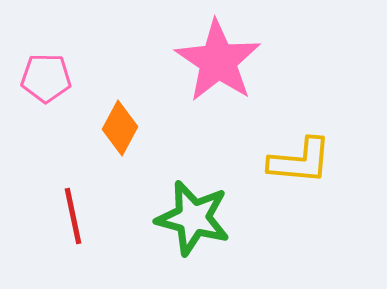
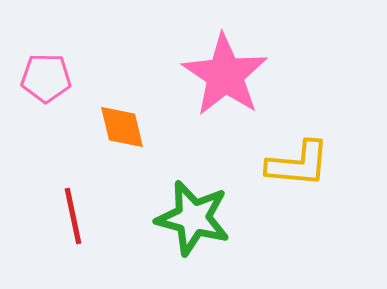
pink star: moved 7 px right, 14 px down
orange diamond: moved 2 px right, 1 px up; rotated 42 degrees counterclockwise
yellow L-shape: moved 2 px left, 3 px down
